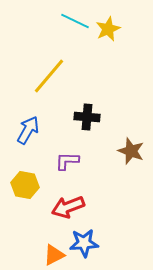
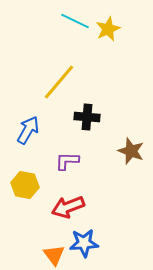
yellow line: moved 10 px right, 6 px down
orange triangle: rotated 40 degrees counterclockwise
